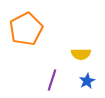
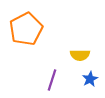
yellow semicircle: moved 1 px left, 1 px down
blue star: moved 3 px right, 2 px up
